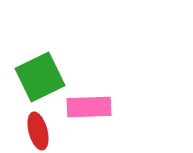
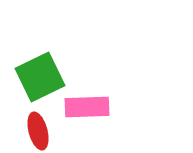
pink rectangle: moved 2 px left
